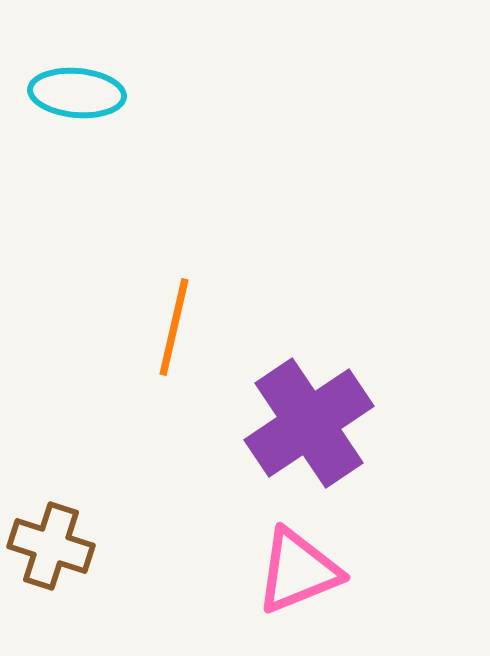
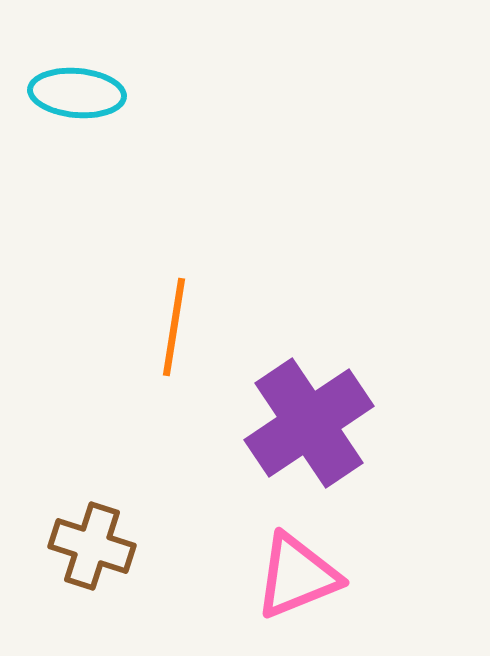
orange line: rotated 4 degrees counterclockwise
brown cross: moved 41 px right
pink triangle: moved 1 px left, 5 px down
